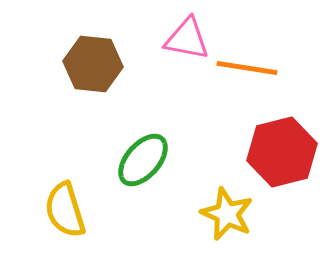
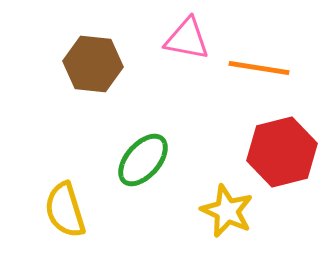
orange line: moved 12 px right
yellow star: moved 3 px up
